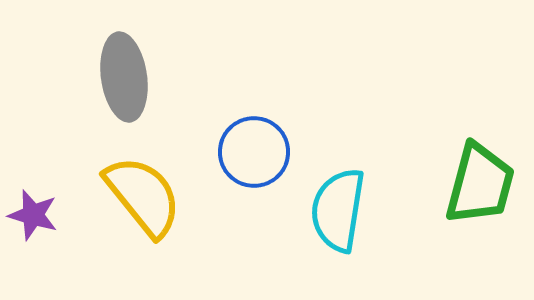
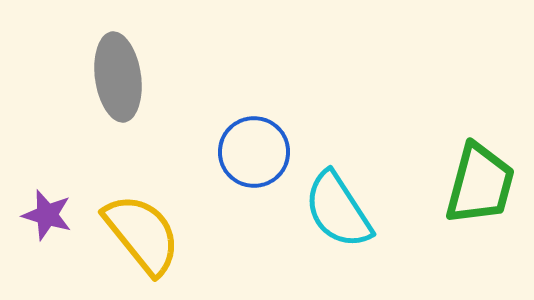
gray ellipse: moved 6 px left
yellow semicircle: moved 1 px left, 38 px down
cyan semicircle: rotated 42 degrees counterclockwise
purple star: moved 14 px right
